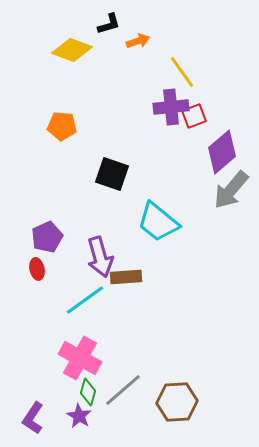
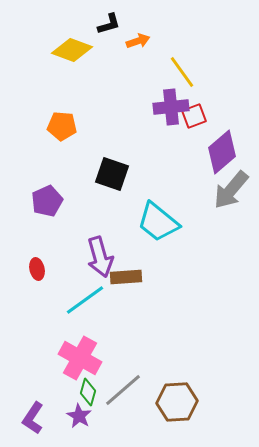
purple pentagon: moved 36 px up
